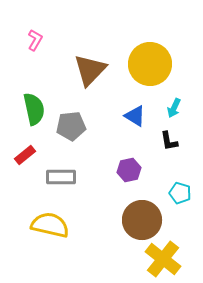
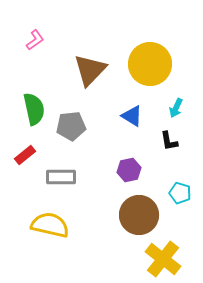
pink L-shape: rotated 25 degrees clockwise
cyan arrow: moved 2 px right
blue triangle: moved 3 px left
brown circle: moved 3 px left, 5 px up
